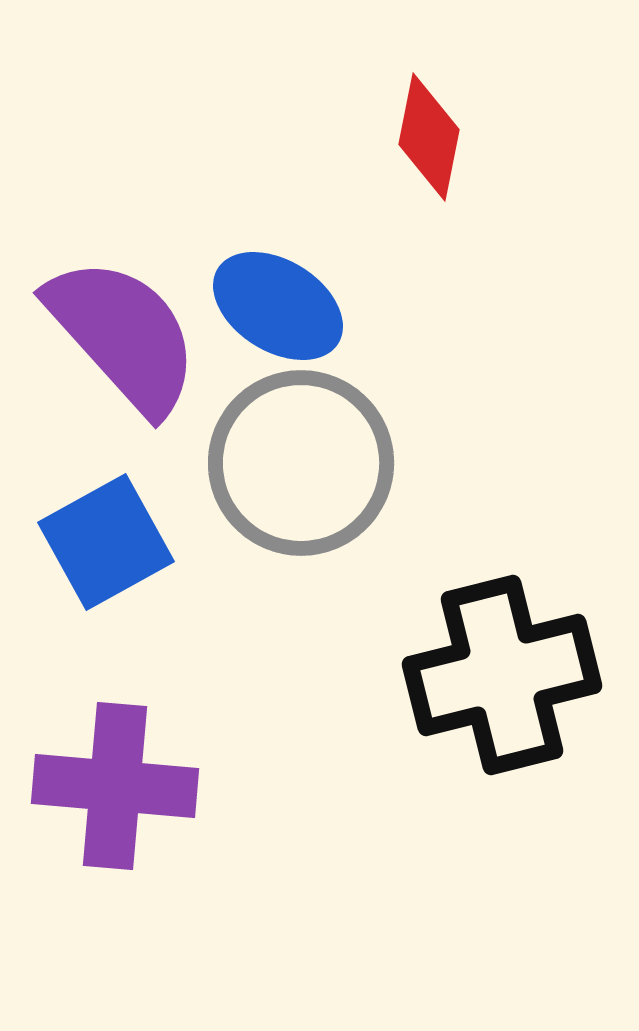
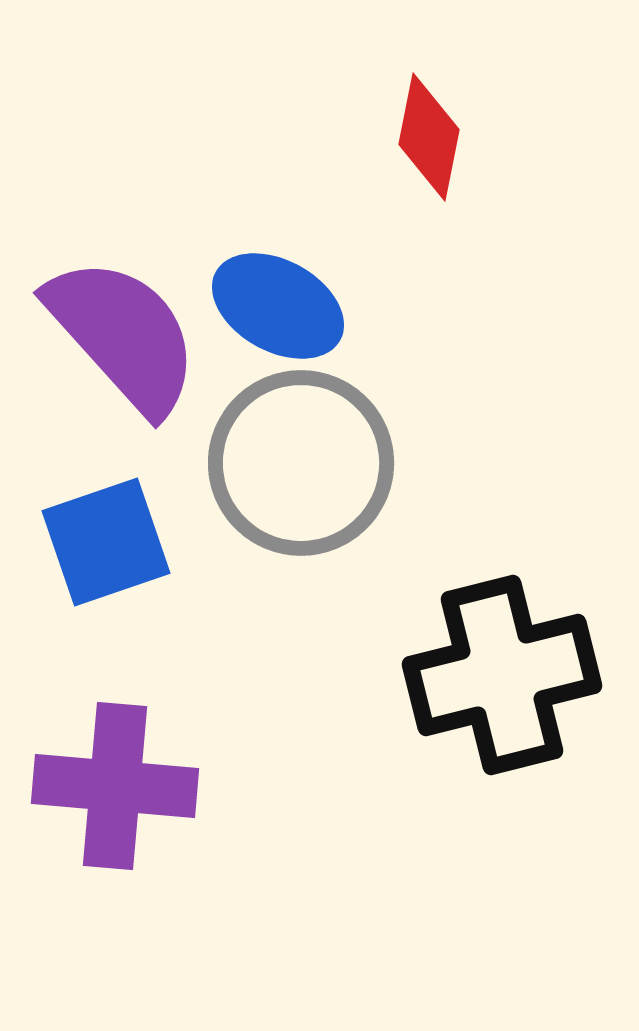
blue ellipse: rotated 3 degrees counterclockwise
blue square: rotated 10 degrees clockwise
